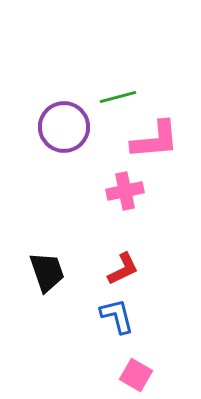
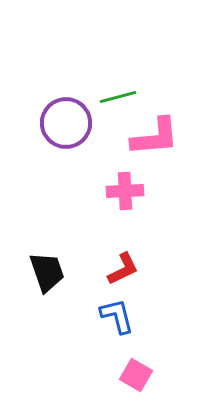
purple circle: moved 2 px right, 4 px up
pink L-shape: moved 3 px up
pink cross: rotated 9 degrees clockwise
